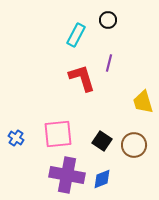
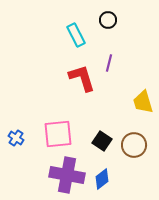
cyan rectangle: rotated 55 degrees counterclockwise
blue diamond: rotated 15 degrees counterclockwise
